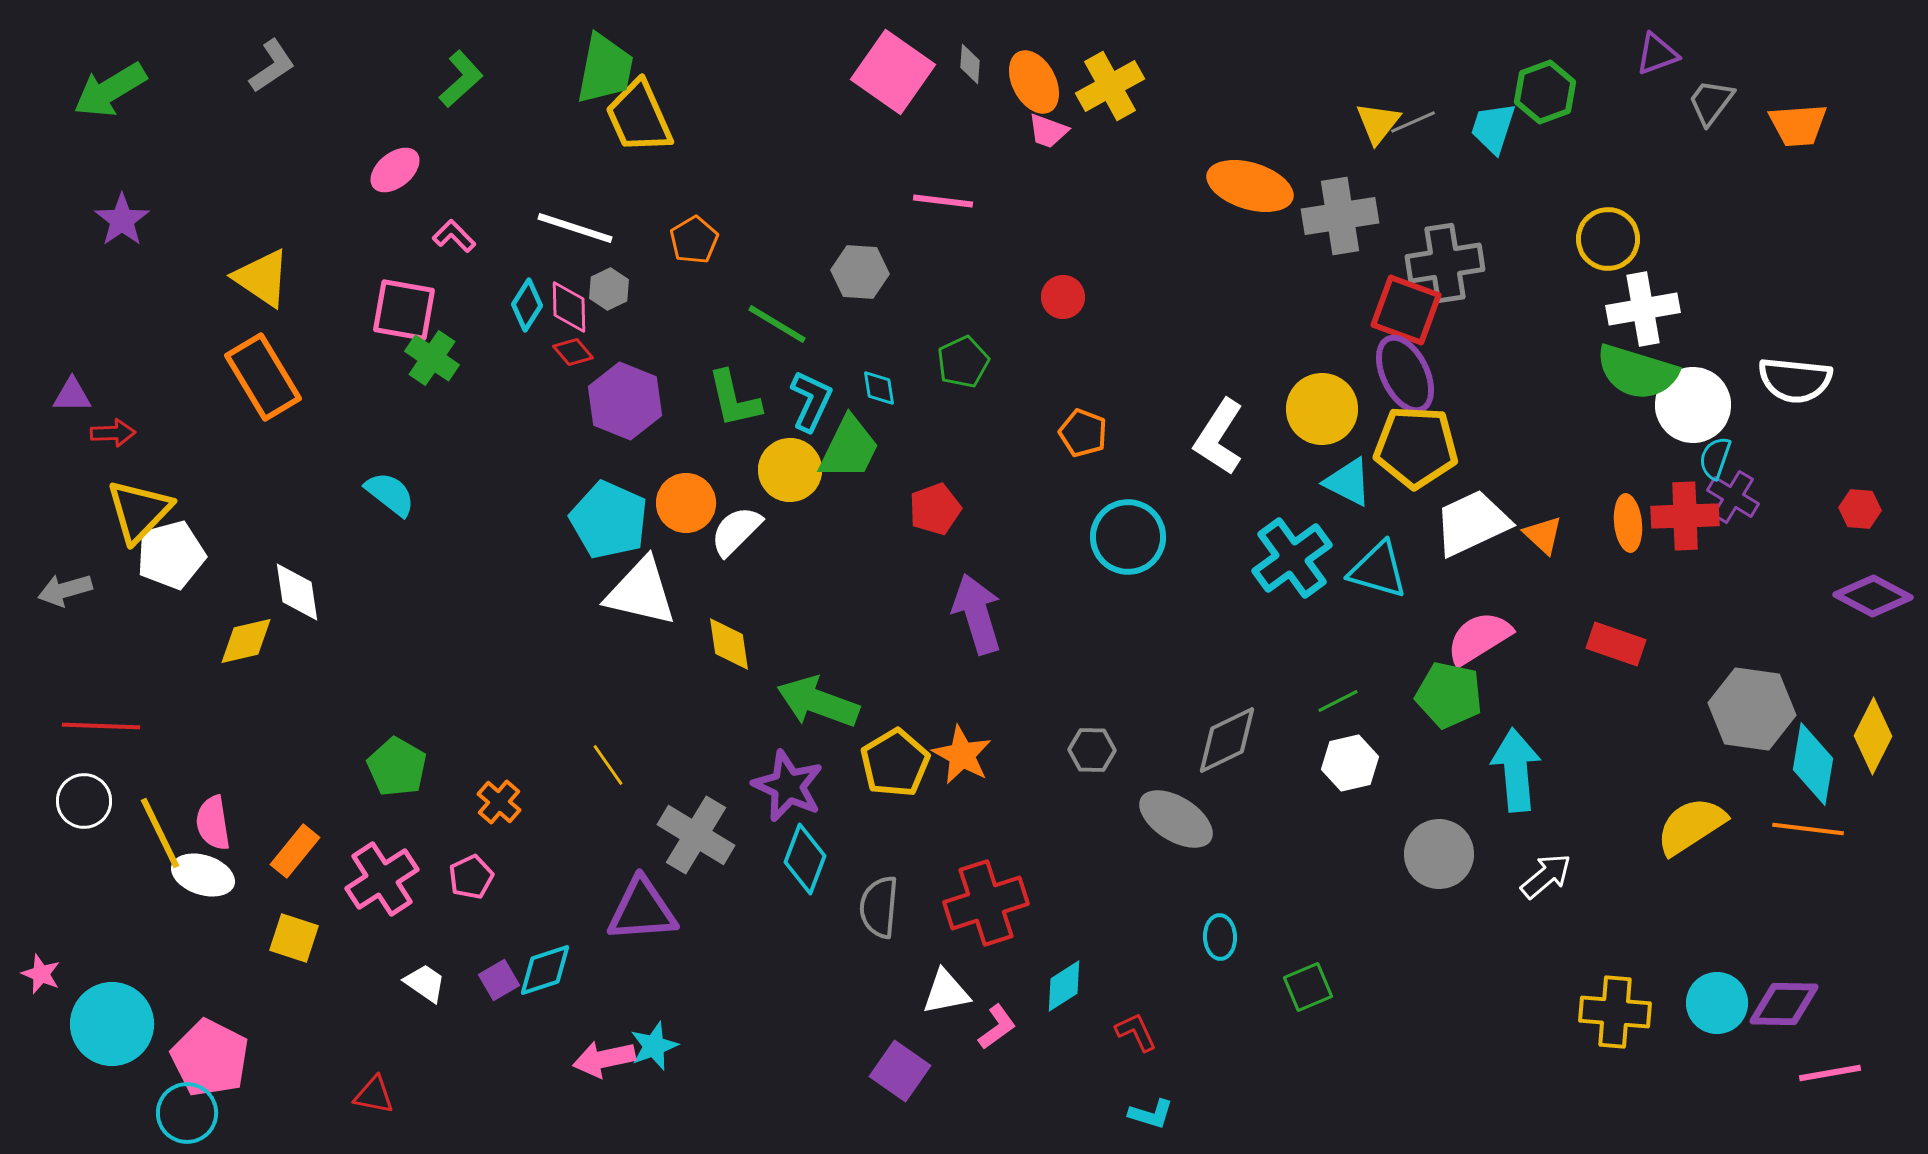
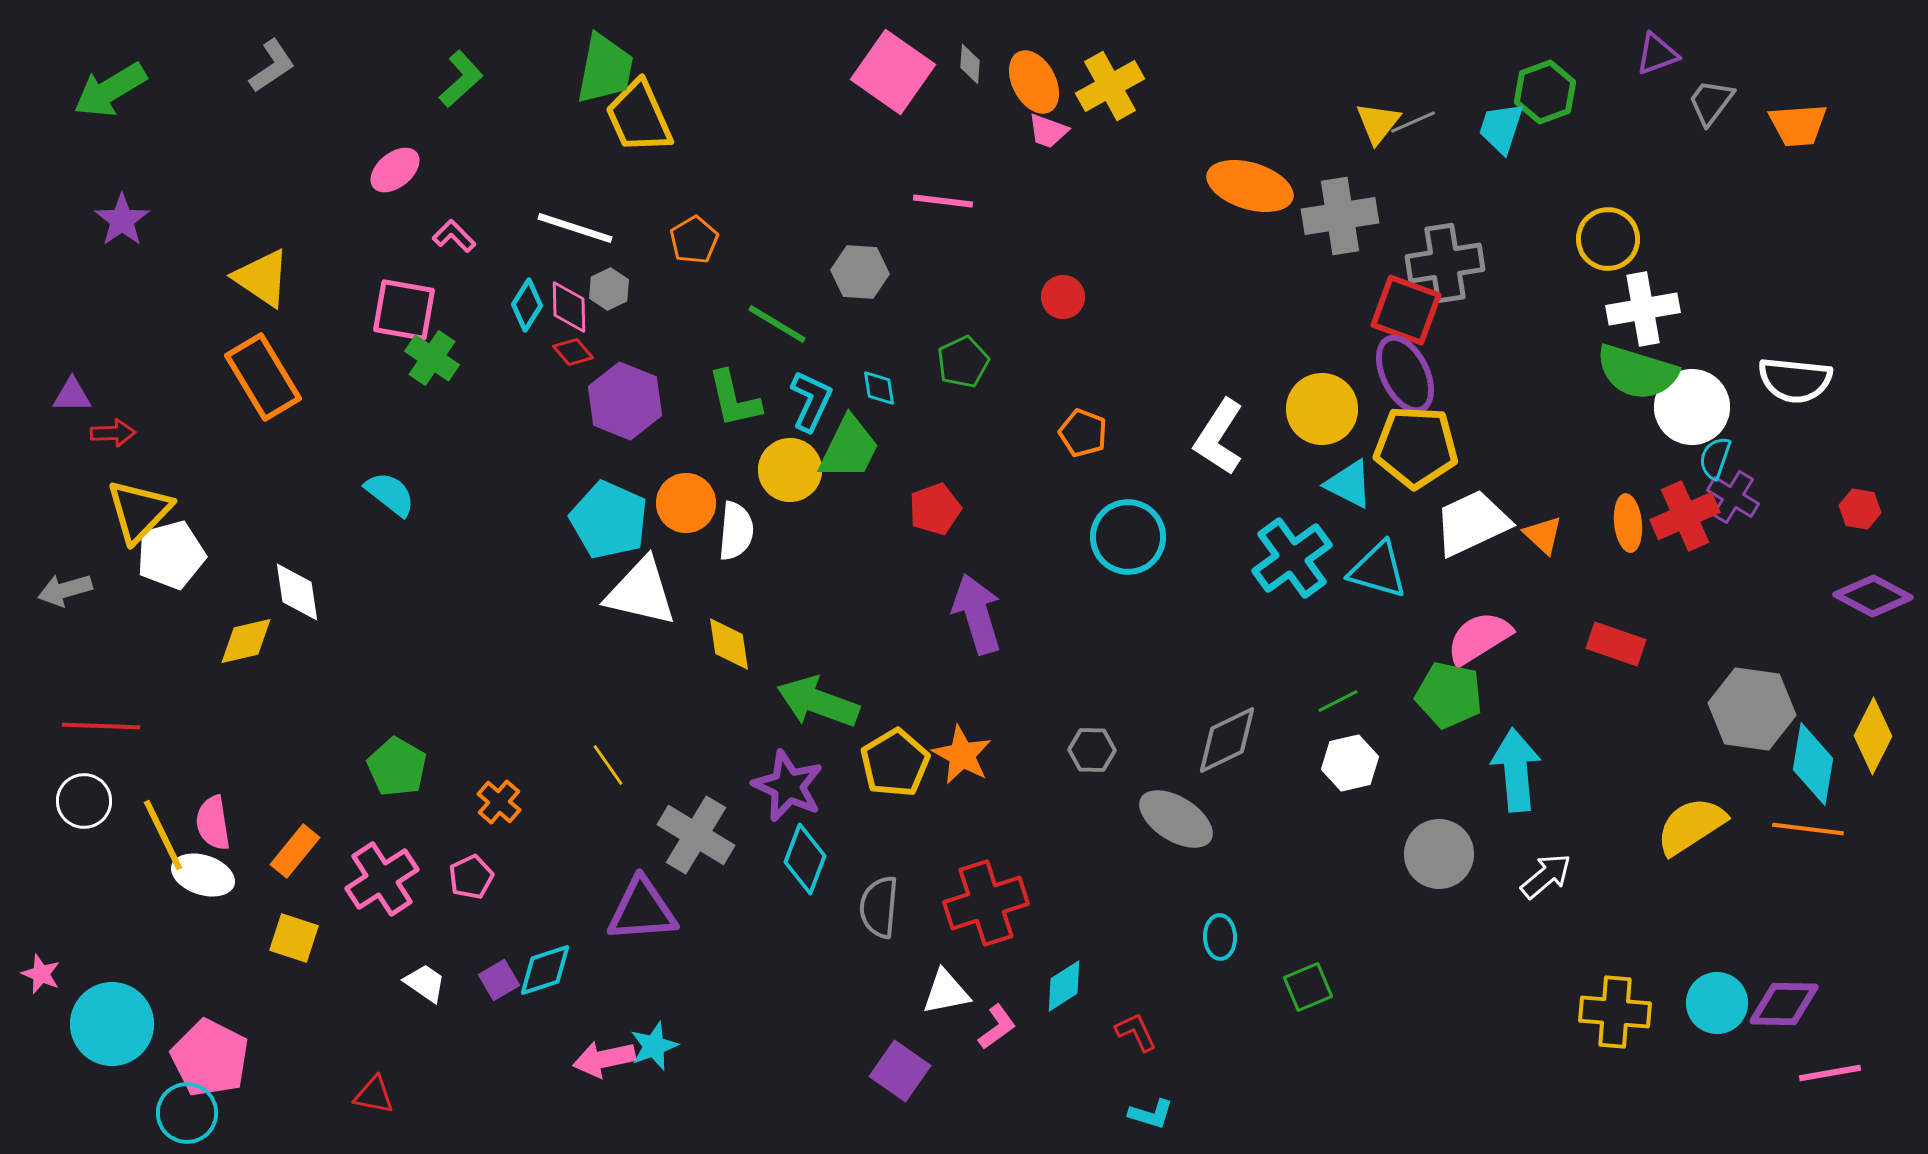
cyan trapezoid at (1493, 128): moved 8 px right
white circle at (1693, 405): moved 1 px left, 2 px down
cyan triangle at (1348, 482): moved 1 px right, 2 px down
red hexagon at (1860, 509): rotated 6 degrees clockwise
red cross at (1685, 516): rotated 22 degrees counterclockwise
white semicircle at (736, 531): rotated 140 degrees clockwise
yellow line at (160, 833): moved 3 px right, 2 px down
